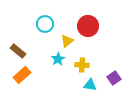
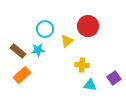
cyan circle: moved 5 px down
cyan star: moved 20 px left, 9 px up; rotated 24 degrees clockwise
